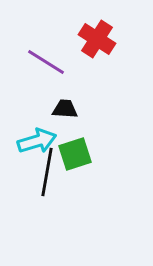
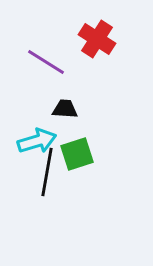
green square: moved 2 px right
